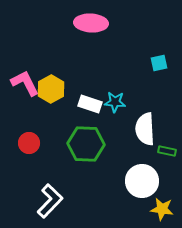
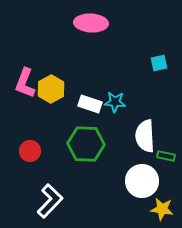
pink L-shape: rotated 132 degrees counterclockwise
white semicircle: moved 7 px down
red circle: moved 1 px right, 8 px down
green rectangle: moved 1 px left, 5 px down
